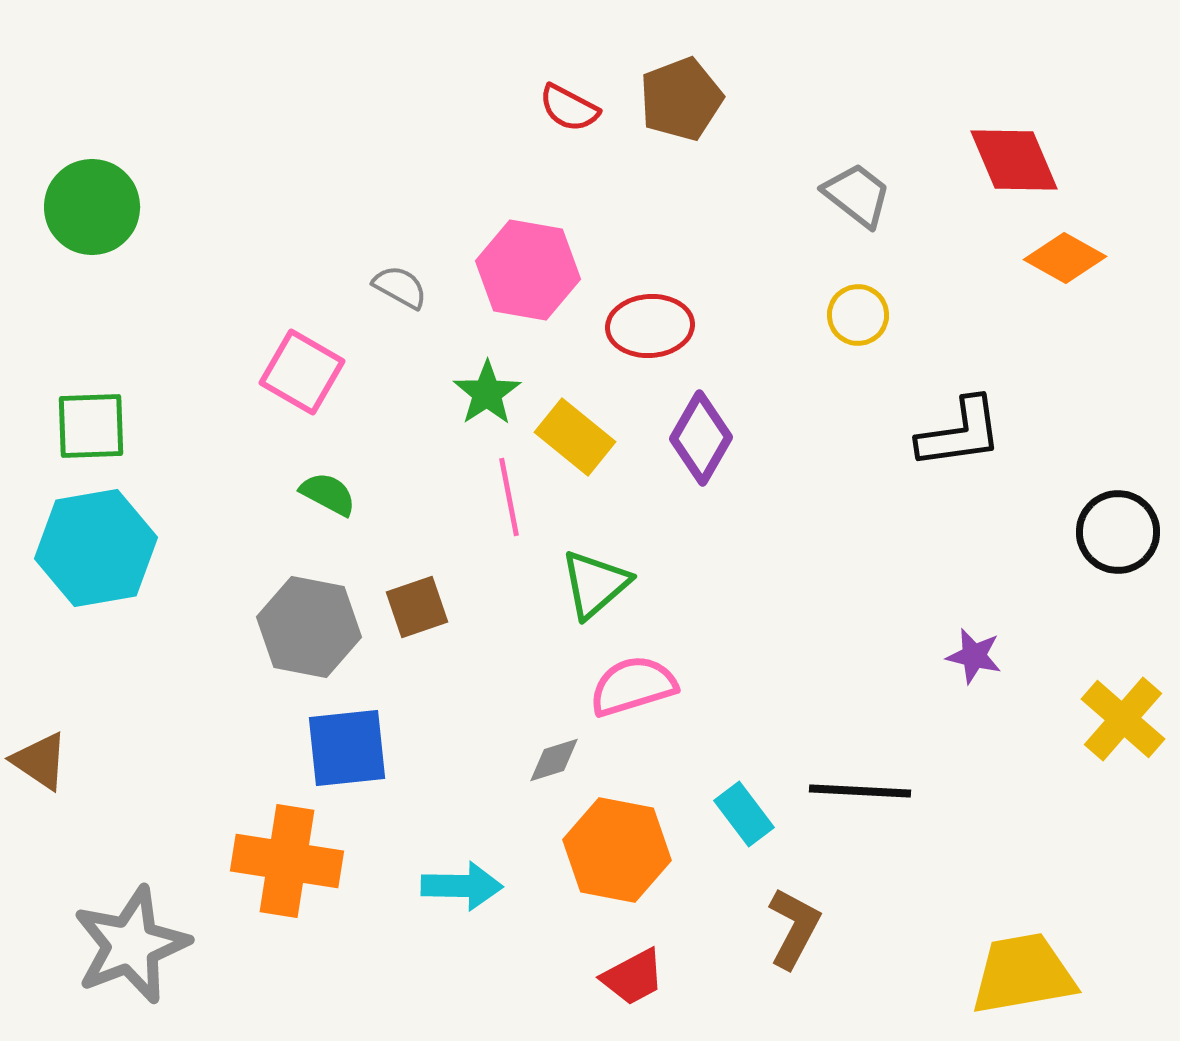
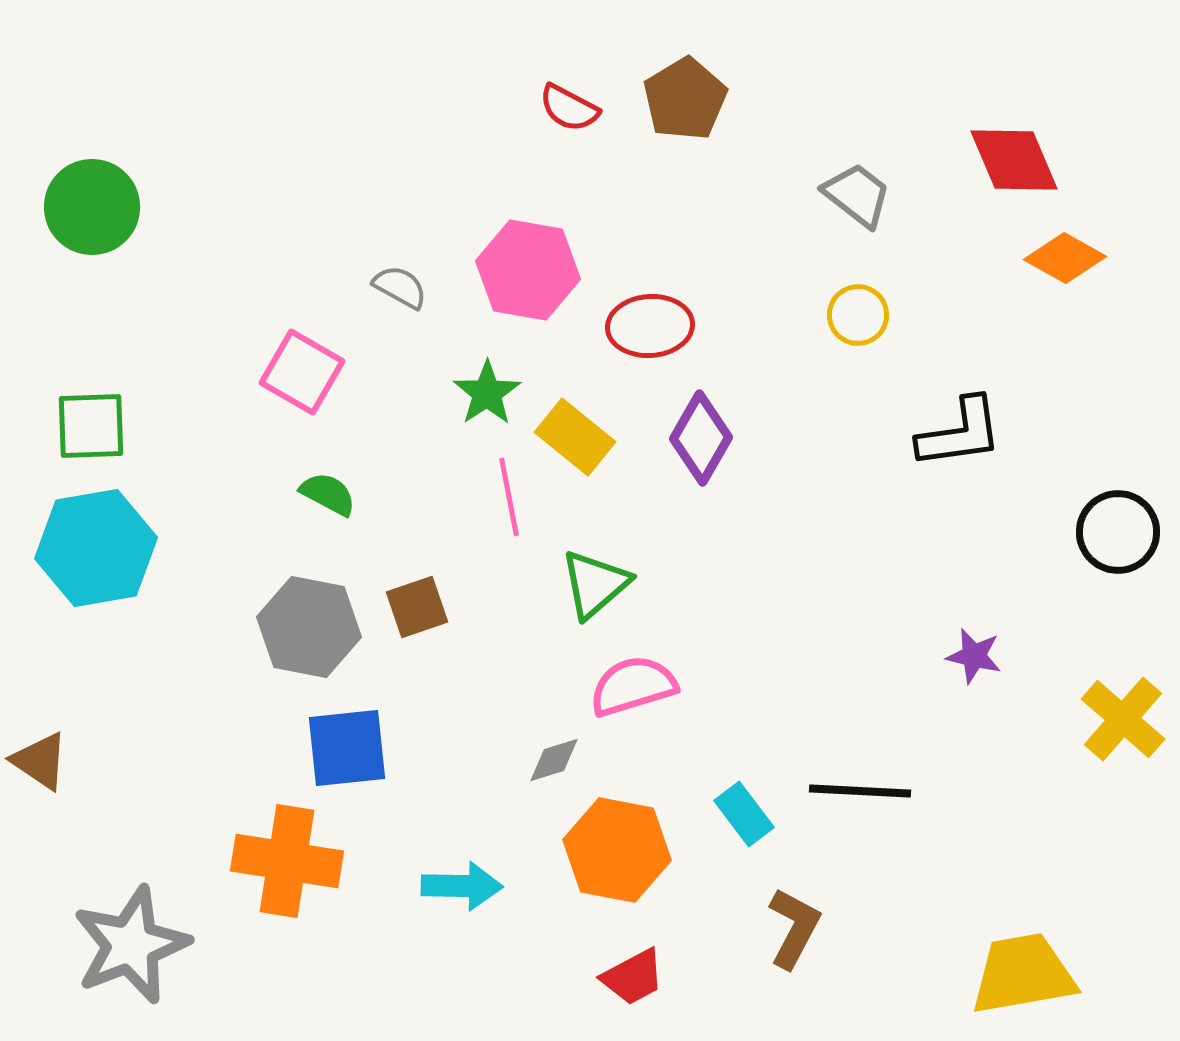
brown pentagon: moved 4 px right; rotated 10 degrees counterclockwise
